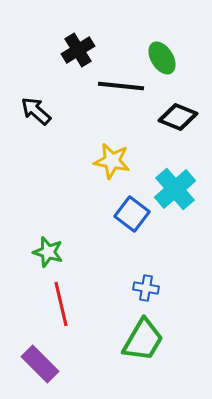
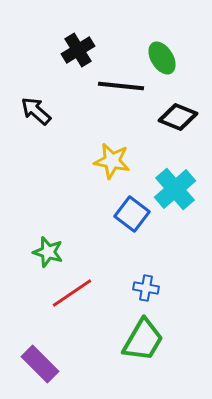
red line: moved 11 px right, 11 px up; rotated 69 degrees clockwise
